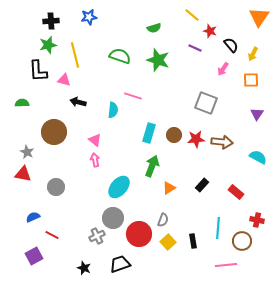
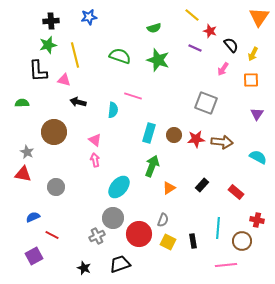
yellow square at (168, 242): rotated 21 degrees counterclockwise
